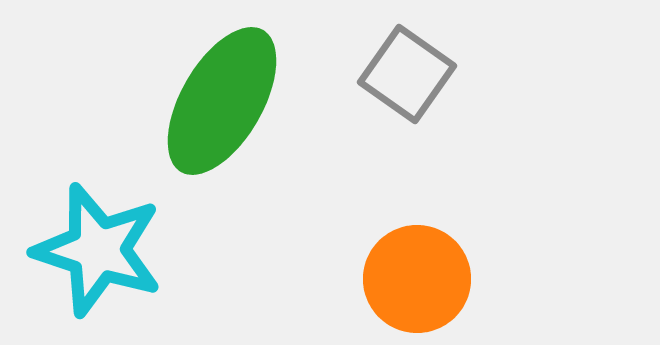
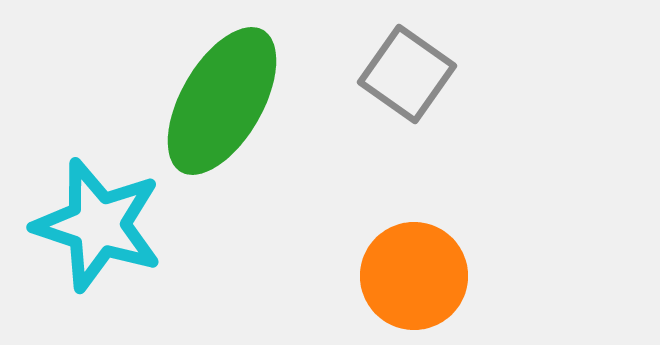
cyan star: moved 25 px up
orange circle: moved 3 px left, 3 px up
